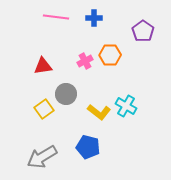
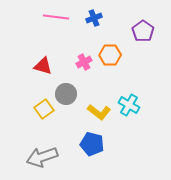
blue cross: rotated 21 degrees counterclockwise
pink cross: moved 1 px left, 1 px down
red triangle: rotated 24 degrees clockwise
cyan cross: moved 3 px right, 1 px up
blue pentagon: moved 4 px right, 3 px up
gray arrow: rotated 12 degrees clockwise
